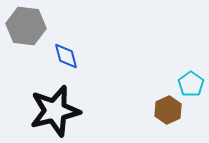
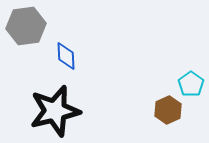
gray hexagon: rotated 15 degrees counterclockwise
blue diamond: rotated 12 degrees clockwise
